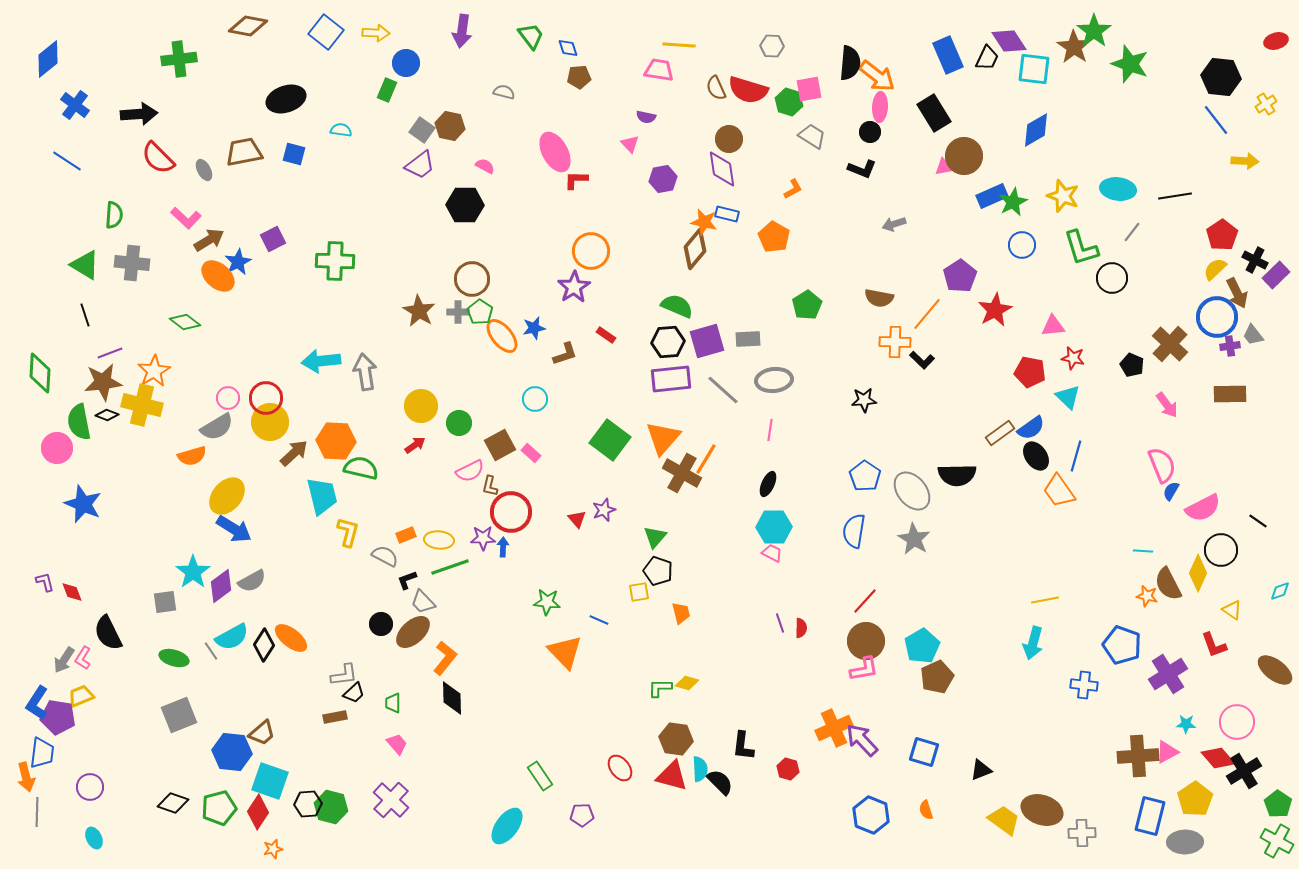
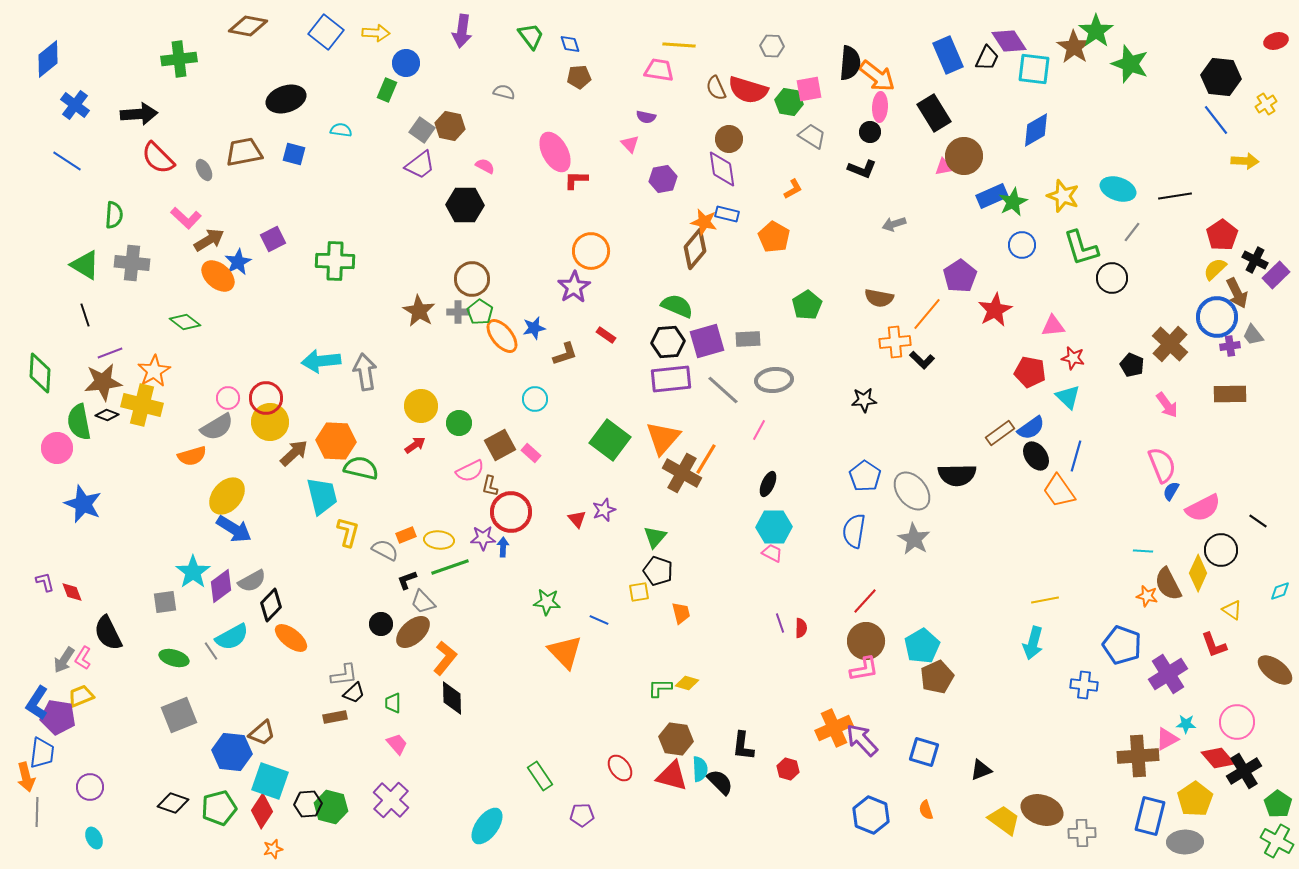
green star at (1094, 31): moved 2 px right
blue diamond at (568, 48): moved 2 px right, 4 px up
green hexagon at (789, 102): rotated 8 degrees counterclockwise
cyan ellipse at (1118, 189): rotated 12 degrees clockwise
orange cross at (895, 342): rotated 8 degrees counterclockwise
pink line at (770, 430): moved 11 px left; rotated 20 degrees clockwise
gray semicircle at (385, 556): moved 6 px up
black diamond at (264, 645): moved 7 px right, 40 px up; rotated 12 degrees clockwise
pink triangle at (1167, 752): moved 13 px up
red diamond at (258, 812): moved 4 px right, 1 px up
cyan ellipse at (507, 826): moved 20 px left
